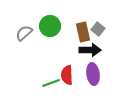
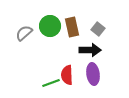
brown rectangle: moved 11 px left, 5 px up
